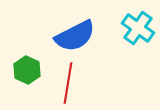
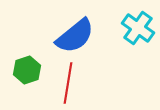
blue semicircle: rotated 12 degrees counterclockwise
green hexagon: rotated 16 degrees clockwise
